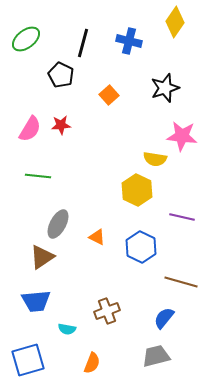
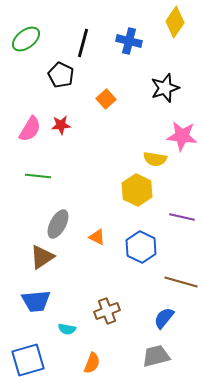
orange square: moved 3 px left, 4 px down
